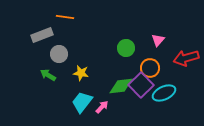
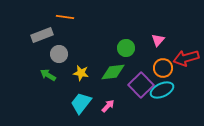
orange circle: moved 13 px right
green diamond: moved 8 px left, 14 px up
cyan ellipse: moved 2 px left, 3 px up
cyan trapezoid: moved 1 px left, 1 px down
pink arrow: moved 6 px right, 1 px up
